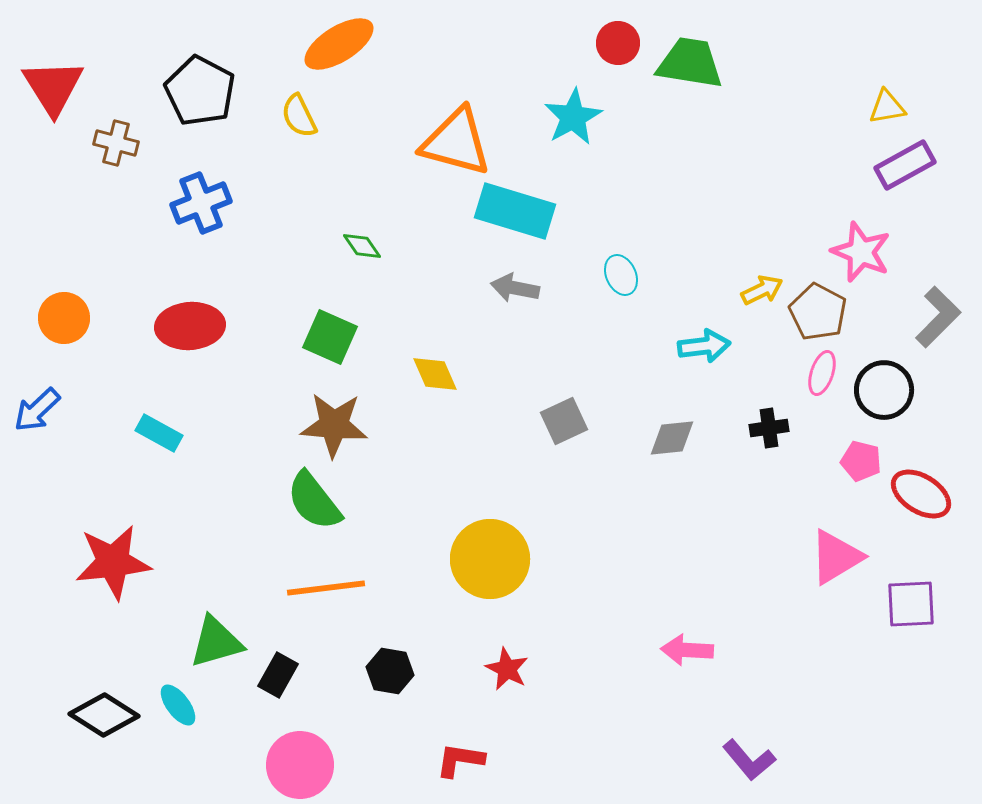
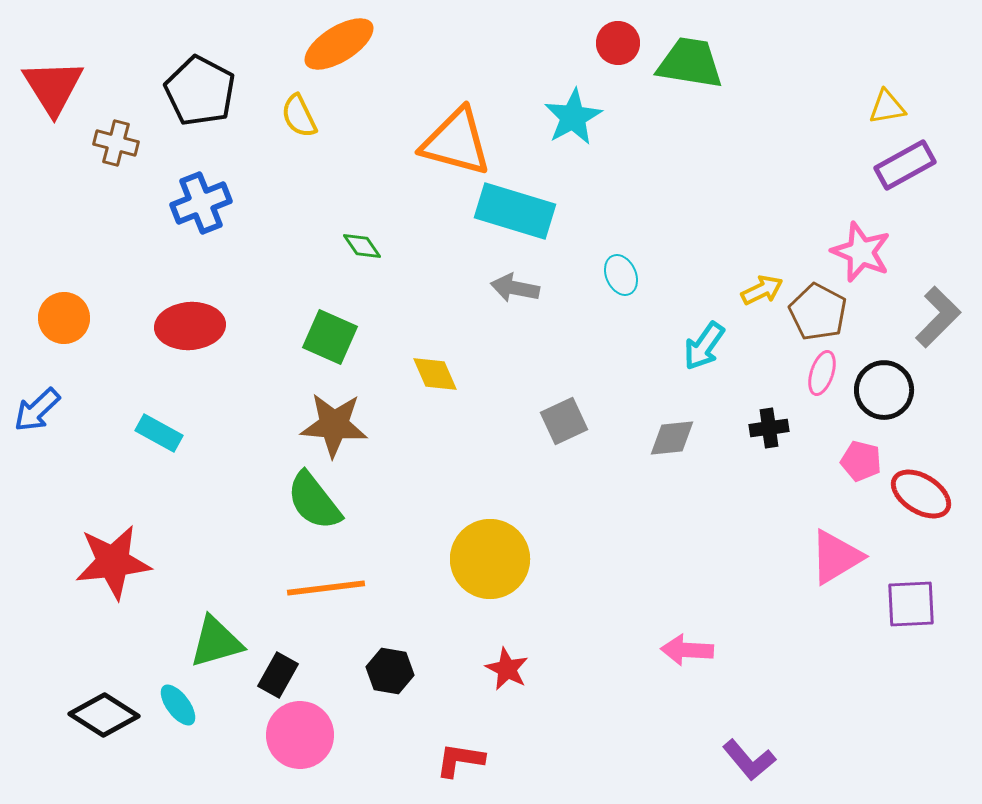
cyan arrow at (704, 346): rotated 132 degrees clockwise
pink circle at (300, 765): moved 30 px up
